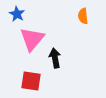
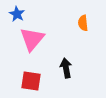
orange semicircle: moved 7 px down
black arrow: moved 11 px right, 10 px down
